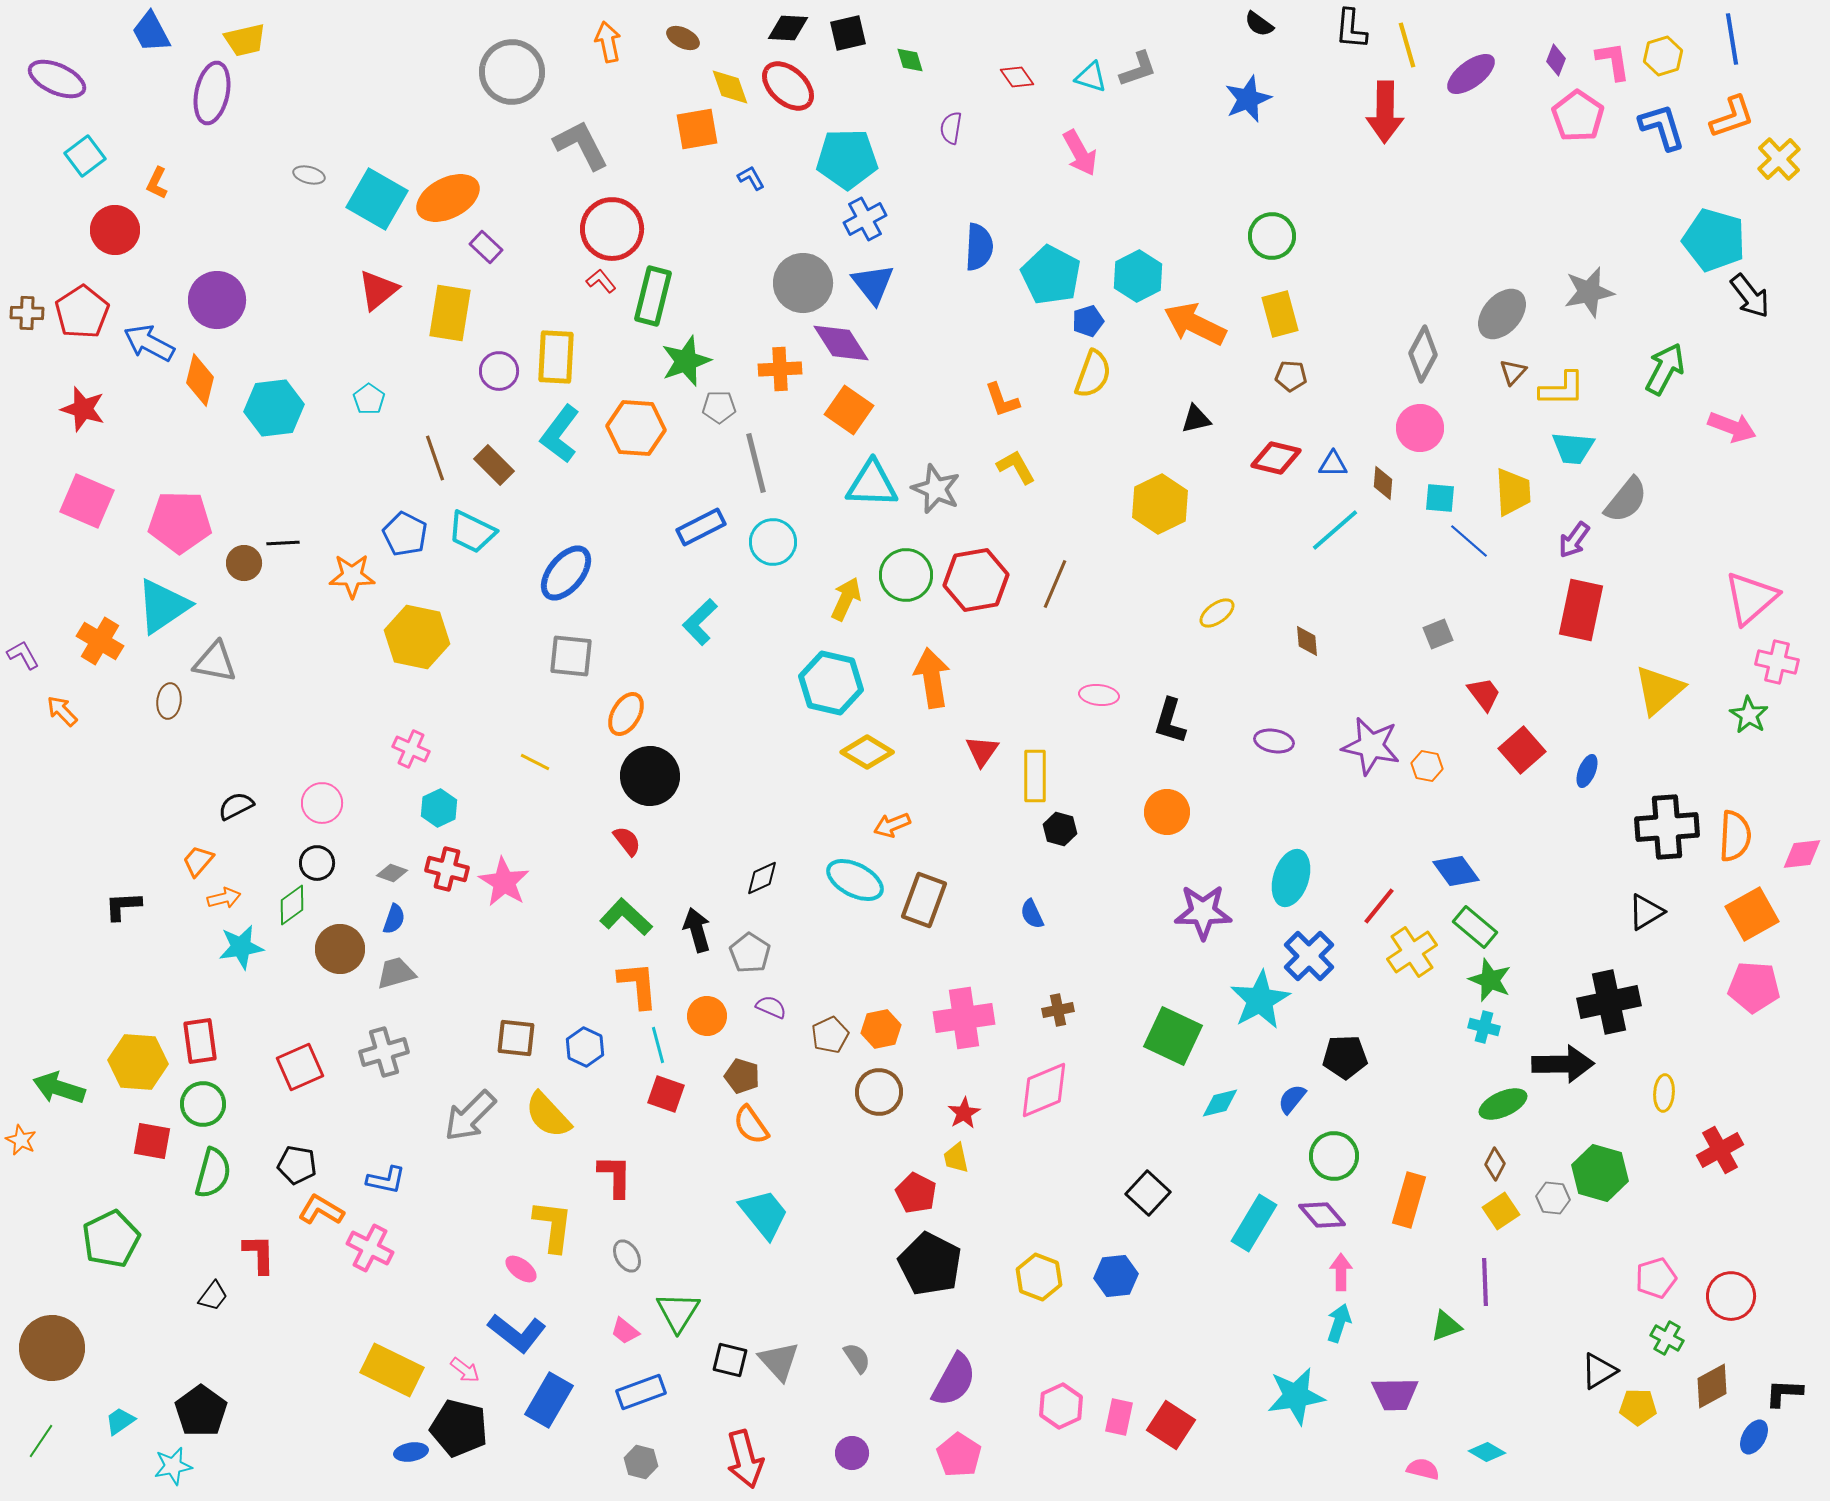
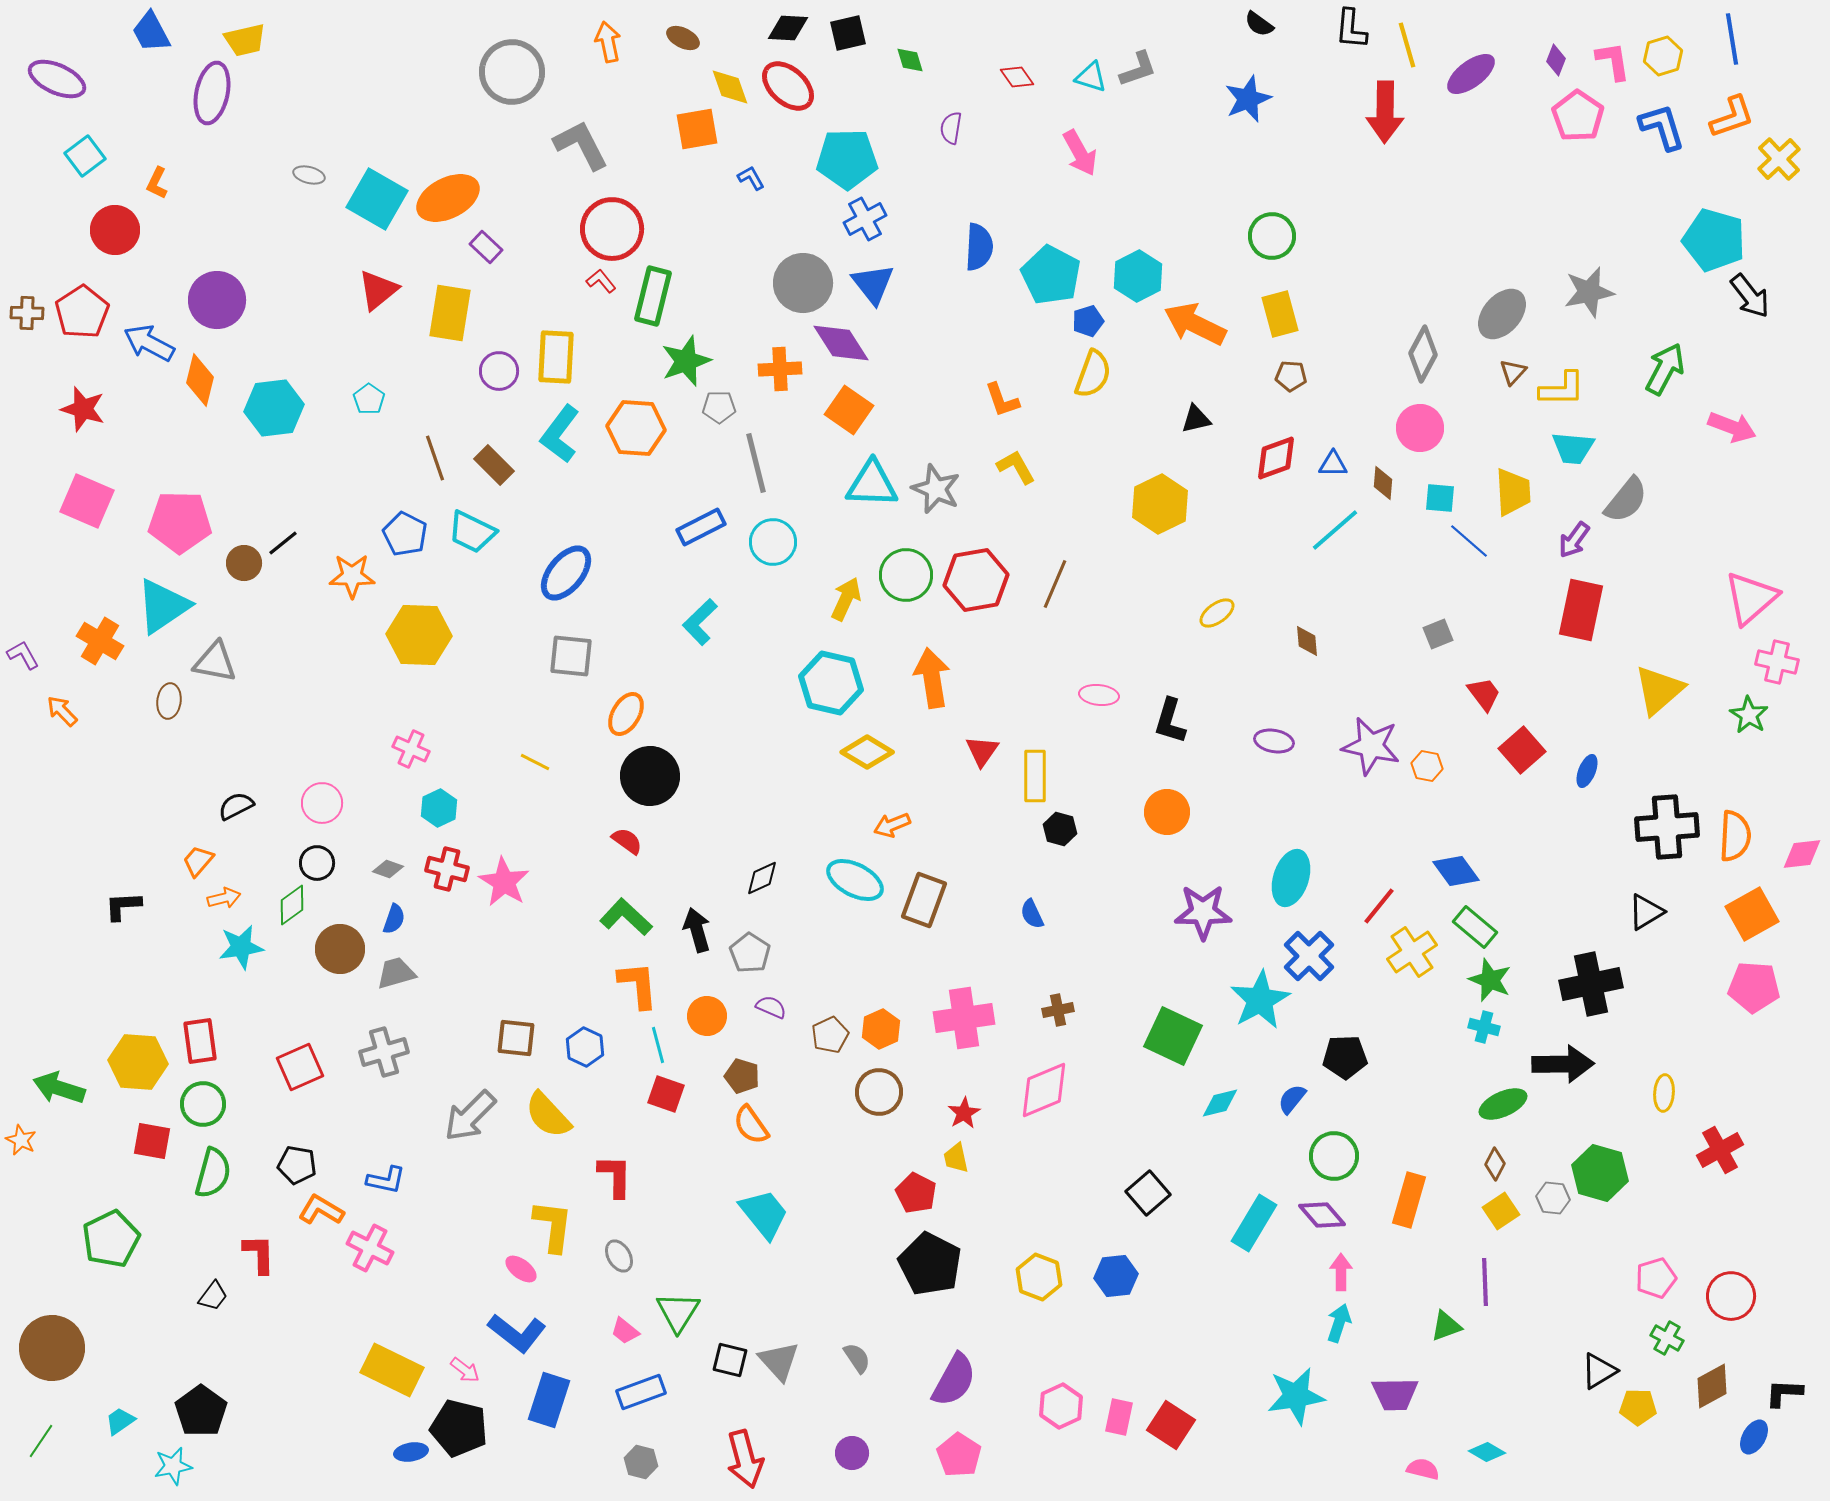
red diamond at (1276, 458): rotated 33 degrees counterclockwise
black line at (283, 543): rotated 36 degrees counterclockwise
yellow hexagon at (417, 637): moved 2 px right, 2 px up; rotated 10 degrees counterclockwise
red semicircle at (627, 841): rotated 16 degrees counterclockwise
gray diamond at (392, 873): moved 4 px left, 4 px up
black cross at (1609, 1002): moved 18 px left, 18 px up
orange hexagon at (881, 1029): rotated 12 degrees counterclockwise
black square at (1148, 1193): rotated 6 degrees clockwise
gray ellipse at (627, 1256): moved 8 px left
blue rectangle at (549, 1400): rotated 12 degrees counterclockwise
